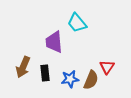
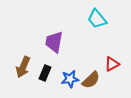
cyan trapezoid: moved 20 px right, 4 px up
purple trapezoid: rotated 15 degrees clockwise
red triangle: moved 5 px right, 3 px up; rotated 28 degrees clockwise
black rectangle: rotated 28 degrees clockwise
brown semicircle: rotated 24 degrees clockwise
